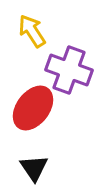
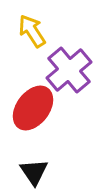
purple cross: rotated 30 degrees clockwise
black triangle: moved 4 px down
